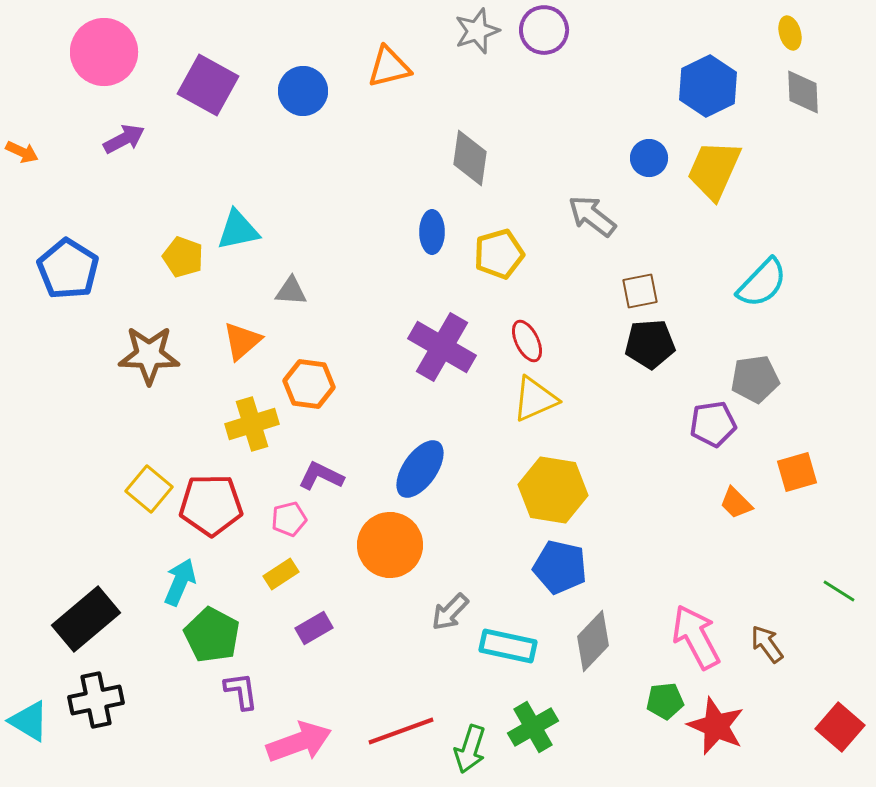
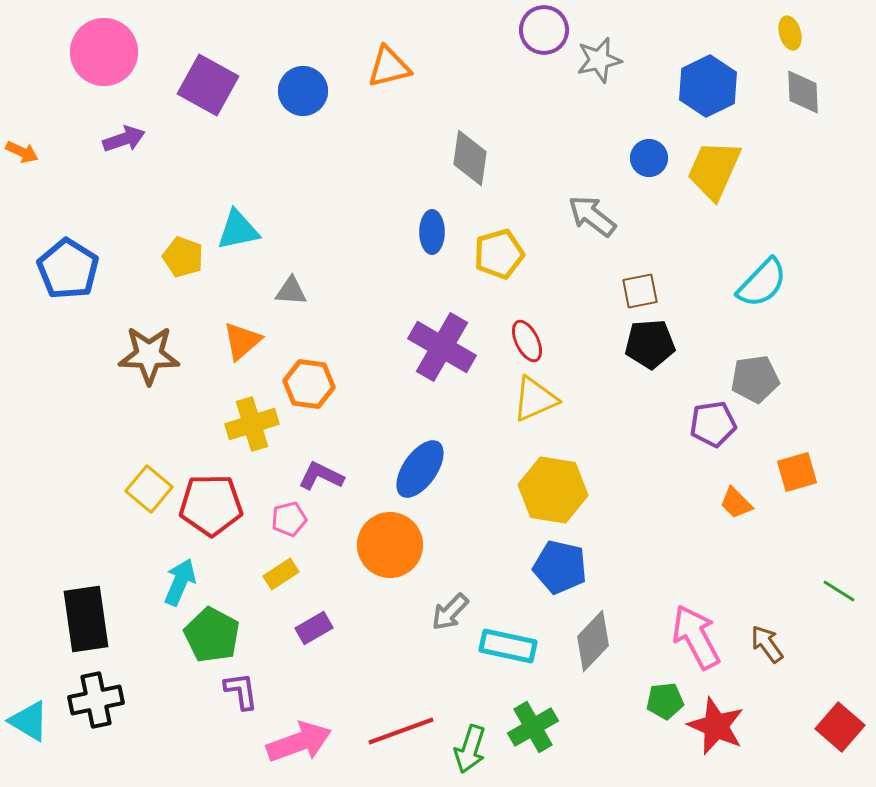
gray star at (477, 31): moved 122 px right, 29 px down; rotated 6 degrees clockwise
purple arrow at (124, 139): rotated 9 degrees clockwise
black rectangle at (86, 619): rotated 58 degrees counterclockwise
